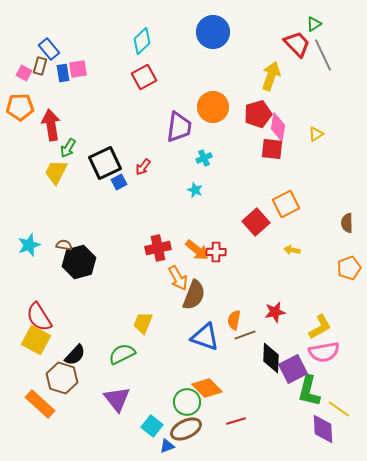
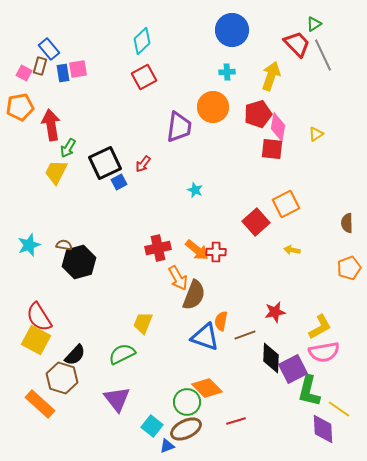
blue circle at (213, 32): moved 19 px right, 2 px up
orange pentagon at (20, 107): rotated 8 degrees counterclockwise
cyan cross at (204, 158): moved 23 px right, 86 px up; rotated 21 degrees clockwise
red arrow at (143, 167): moved 3 px up
orange semicircle at (234, 320): moved 13 px left, 1 px down
